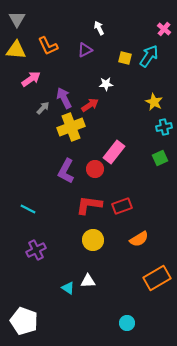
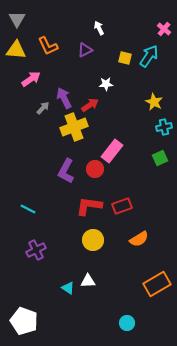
yellow cross: moved 3 px right
pink rectangle: moved 2 px left, 1 px up
red L-shape: moved 1 px down
orange rectangle: moved 6 px down
